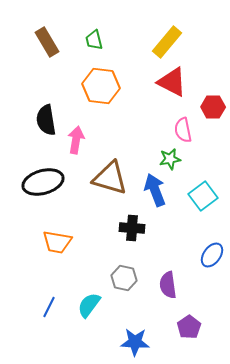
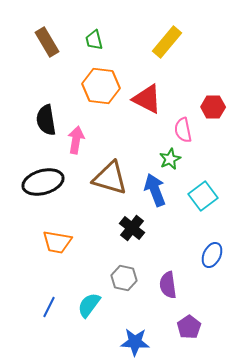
red triangle: moved 25 px left, 17 px down
green star: rotated 15 degrees counterclockwise
black cross: rotated 35 degrees clockwise
blue ellipse: rotated 10 degrees counterclockwise
